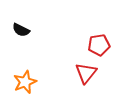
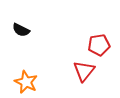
red triangle: moved 2 px left, 2 px up
orange star: moved 1 px right; rotated 25 degrees counterclockwise
